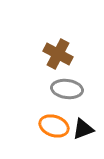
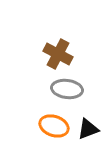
black triangle: moved 5 px right
